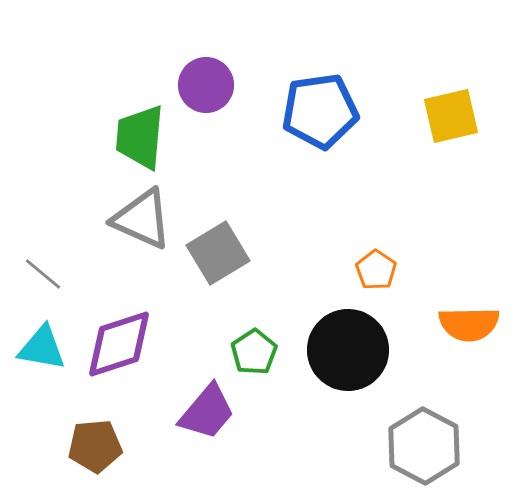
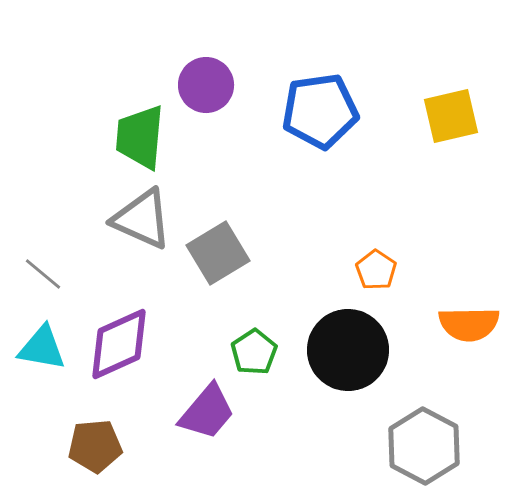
purple diamond: rotated 6 degrees counterclockwise
